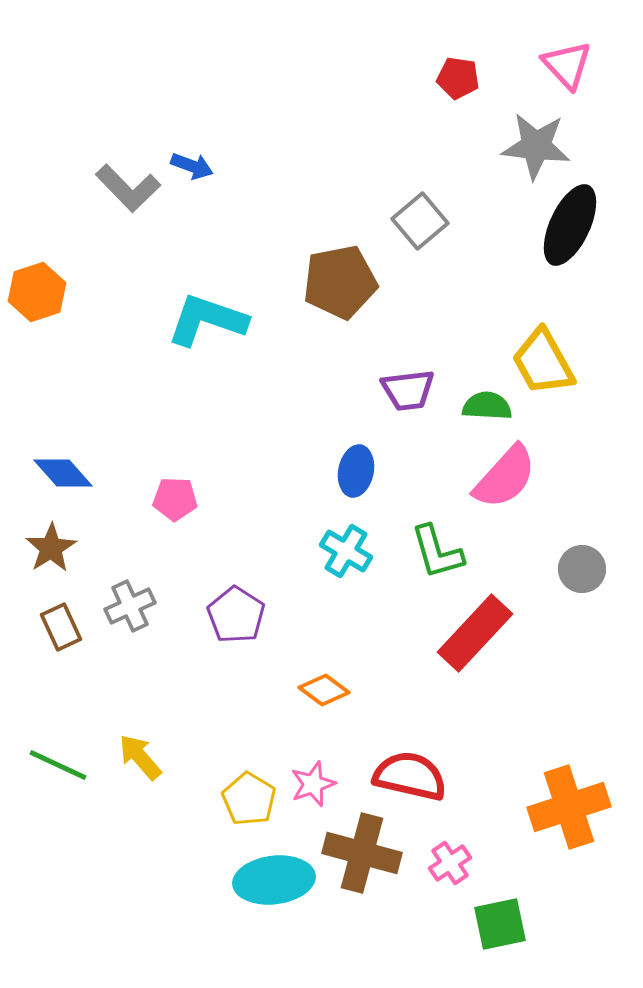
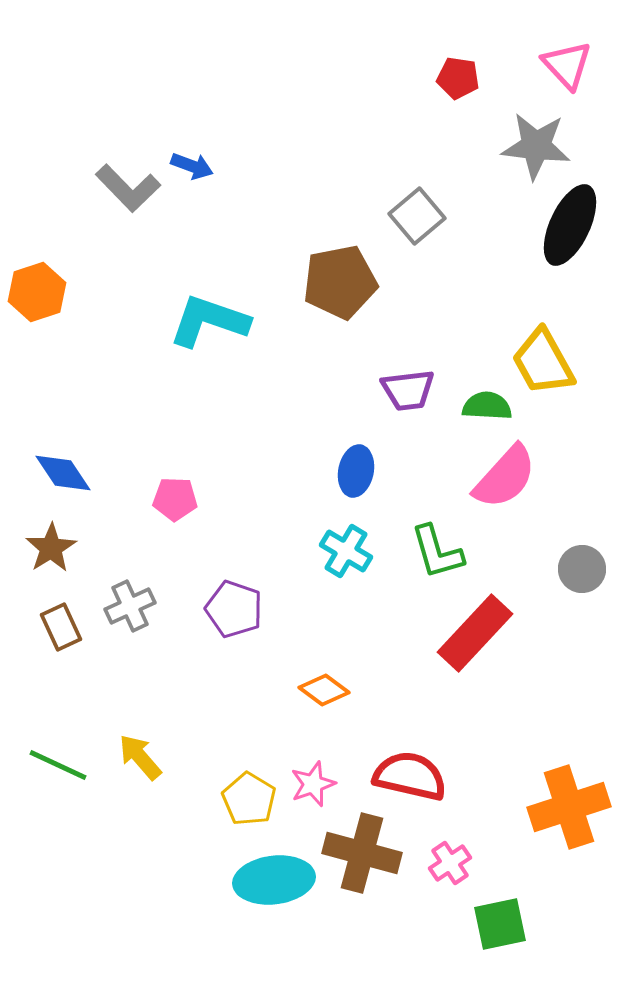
gray square: moved 3 px left, 5 px up
cyan L-shape: moved 2 px right, 1 px down
blue diamond: rotated 8 degrees clockwise
purple pentagon: moved 2 px left, 6 px up; rotated 14 degrees counterclockwise
